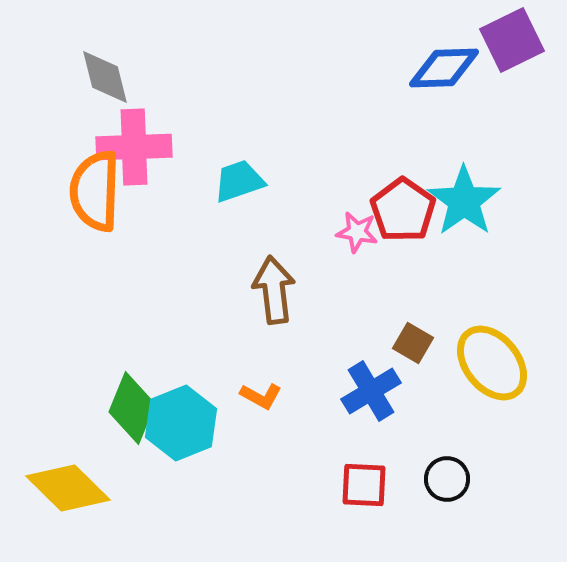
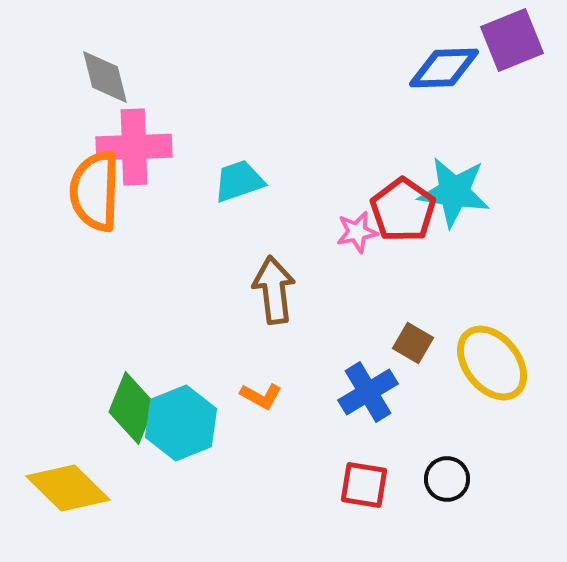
purple square: rotated 4 degrees clockwise
cyan star: moved 10 px left, 9 px up; rotated 28 degrees counterclockwise
pink star: rotated 21 degrees counterclockwise
blue cross: moved 3 px left, 1 px down
red square: rotated 6 degrees clockwise
